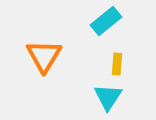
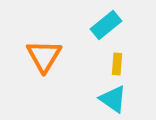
cyan rectangle: moved 4 px down
cyan triangle: moved 5 px right, 2 px down; rotated 28 degrees counterclockwise
